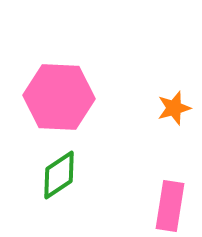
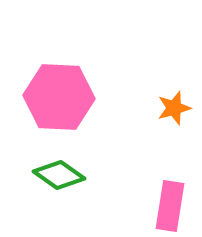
green diamond: rotated 69 degrees clockwise
